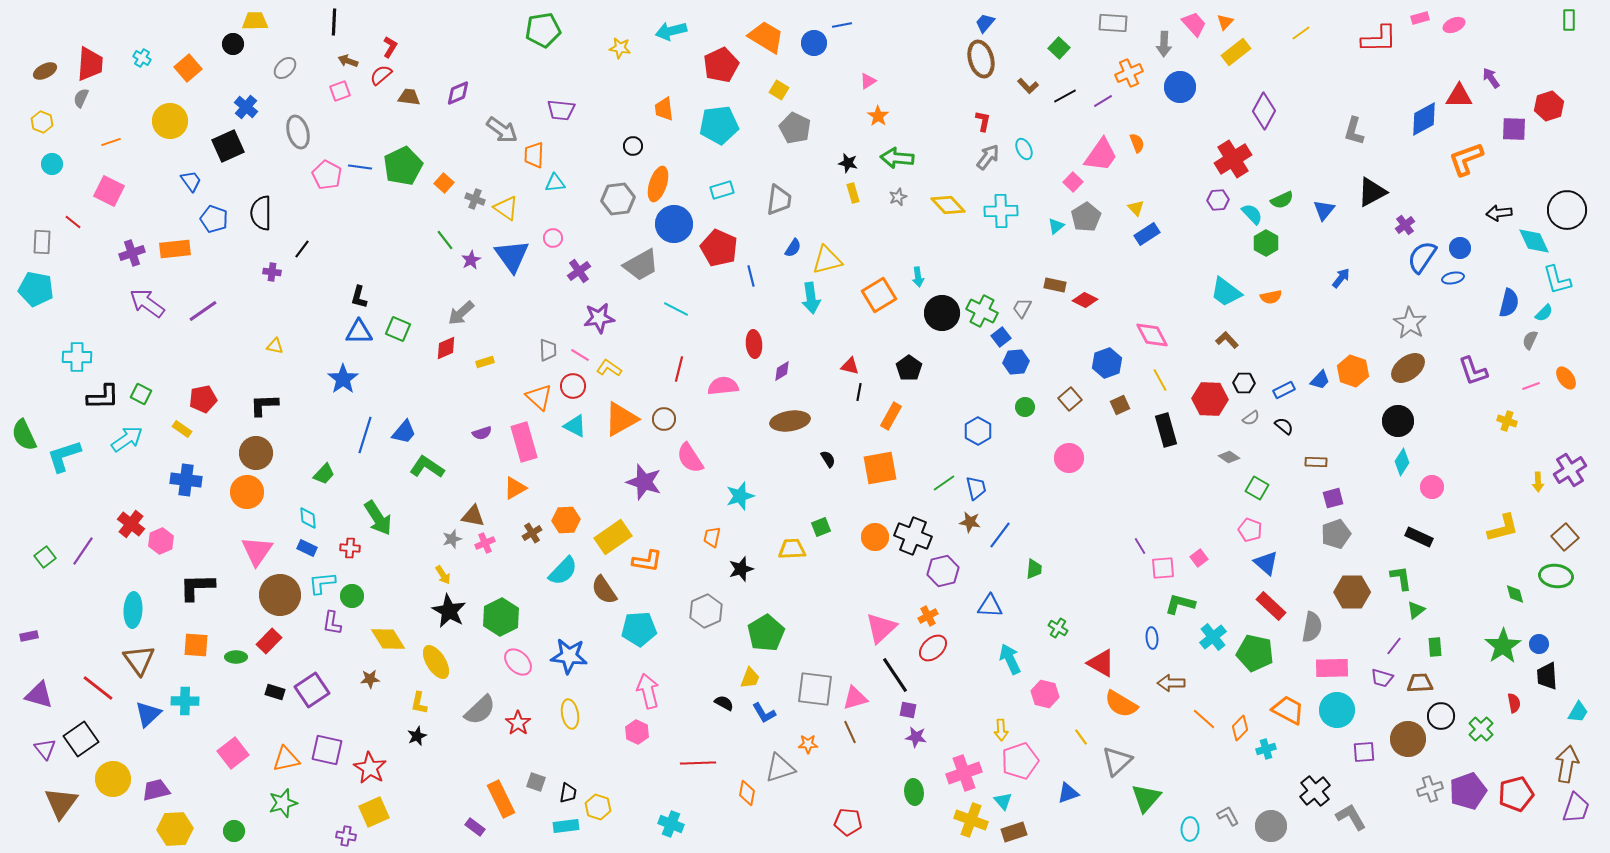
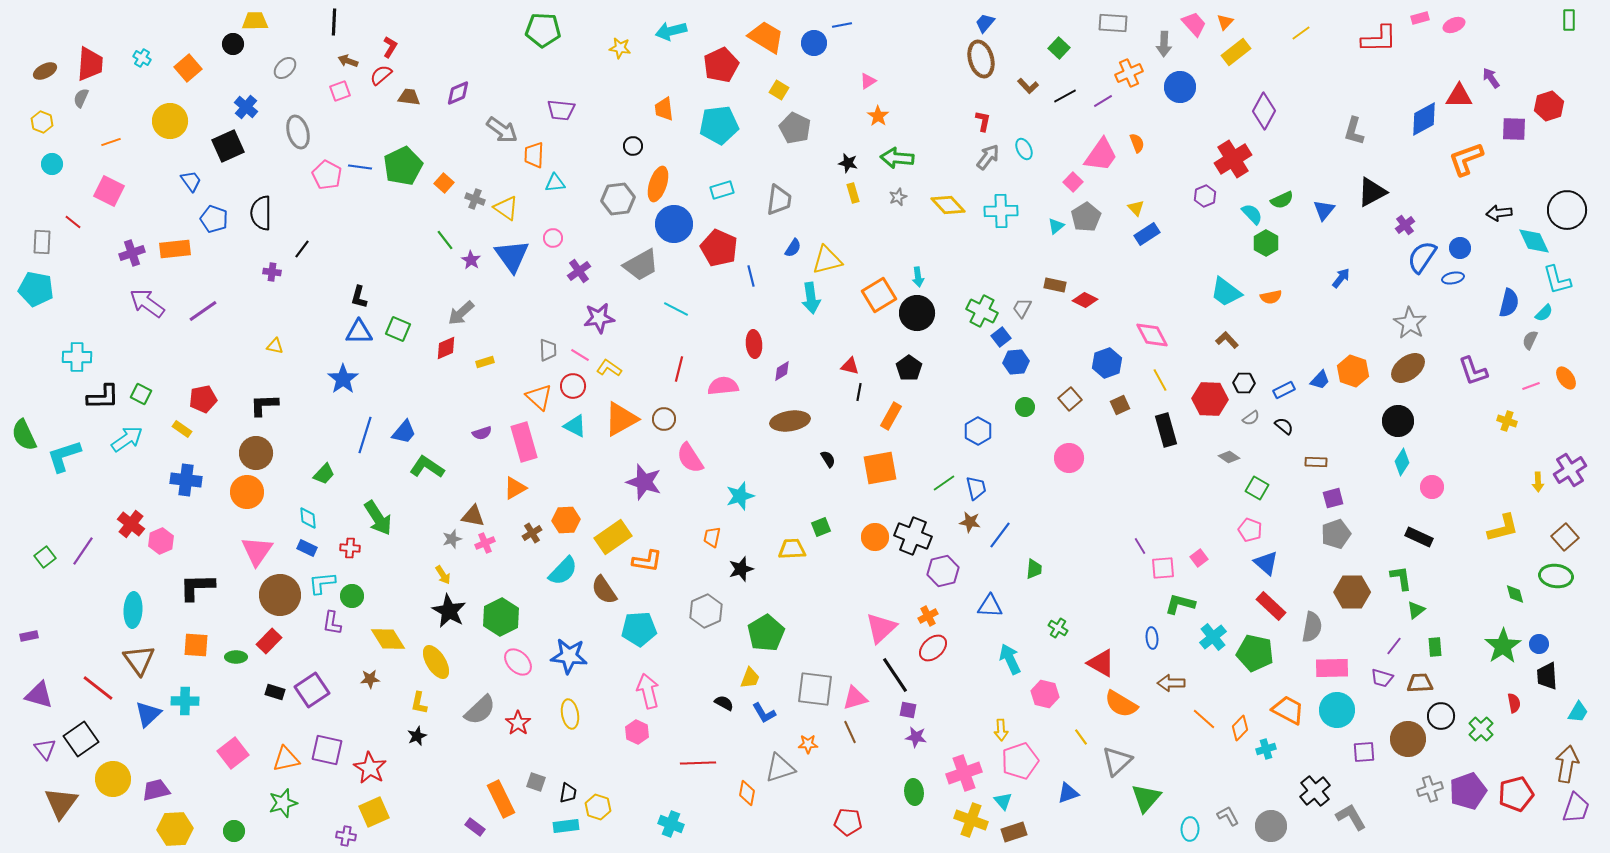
green pentagon at (543, 30): rotated 12 degrees clockwise
purple hexagon at (1218, 200): moved 13 px left, 4 px up; rotated 20 degrees counterclockwise
purple star at (471, 260): rotated 12 degrees counterclockwise
black circle at (942, 313): moved 25 px left
